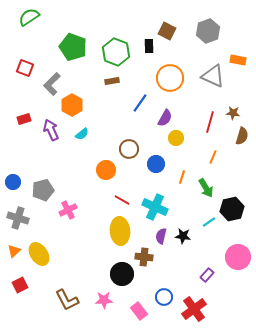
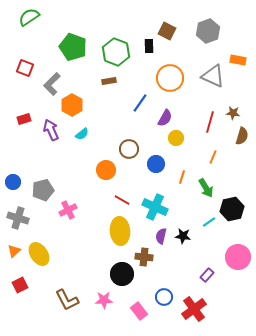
brown rectangle at (112, 81): moved 3 px left
